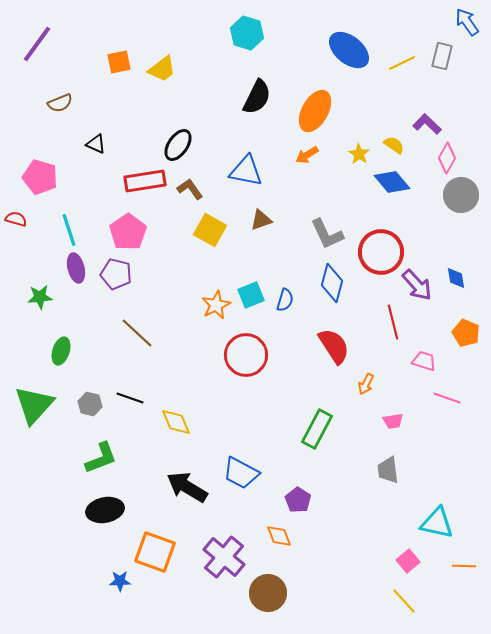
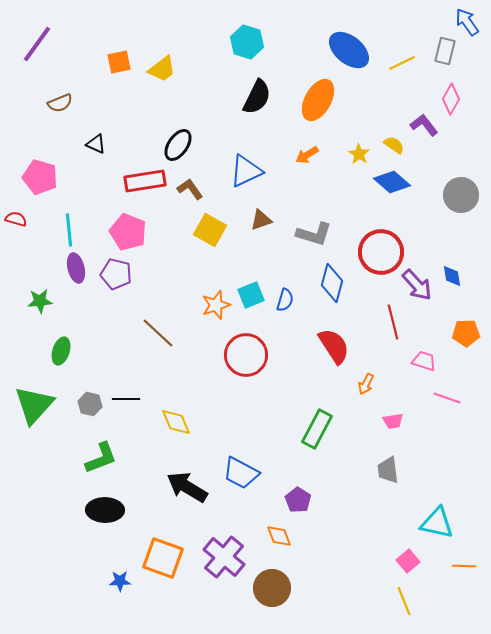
cyan hexagon at (247, 33): moved 9 px down
gray rectangle at (442, 56): moved 3 px right, 5 px up
orange ellipse at (315, 111): moved 3 px right, 11 px up
purple L-shape at (427, 124): moved 3 px left, 1 px down; rotated 8 degrees clockwise
pink diamond at (447, 158): moved 4 px right, 59 px up
blue triangle at (246, 171): rotated 36 degrees counterclockwise
blue diamond at (392, 182): rotated 9 degrees counterclockwise
cyan line at (69, 230): rotated 12 degrees clockwise
pink pentagon at (128, 232): rotated 15 degrees counterclockwise
gray L-shape at (327, 234): moved 13 px left; rotated 48 degrees counterclockwise
blue diamond at (456, 278): moved 4 px left, 2 px up
green star at (40, 297): moved 4 px down
orange star at (216, 305): rotated 8 degrees clockwise
brown line at (137, 333): moved 21 px right
orange pentagon at (466, 333): rotated 24 degrees counterclockwise
black line at (130, 398): moved 4 px left, 1 px down; rotated 20 degrees counterclockwise
black ellipse at (105, 510): rotated 12 degrees clockwise
orange square at (155, 552): moved 8 px right, 6 px down
brown circle at (268, 593): moved 4 px right, 5 px up
yellow line at (404, 601): rotated 20 degrees clockwise
